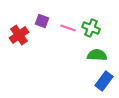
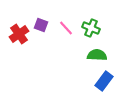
purple square: moved 1 px left, 4 px down
pink line: moved 2 px left; rotated 28 degrees clockwise
red cross: moved 1 px up
